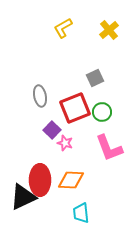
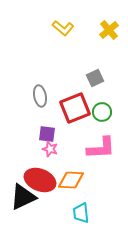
yellow L-shape: rotated 110 degrees counterclockwise
purple square: moved 5 px left, 4 px down; rotated 36 degrees counterclockwise
pink star: moved 15 px left, 6 px down
pink L-shape: moved 8 px left; rotated 72 degrees counterclockwise
red ellipse: rotated 68 degrees counterclockwise
